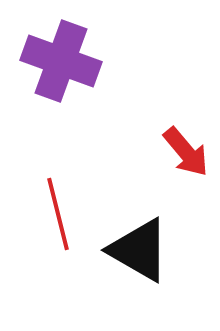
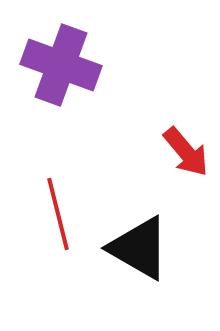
purple cross: moved 4 px down
black triangle: moved 2 px up
